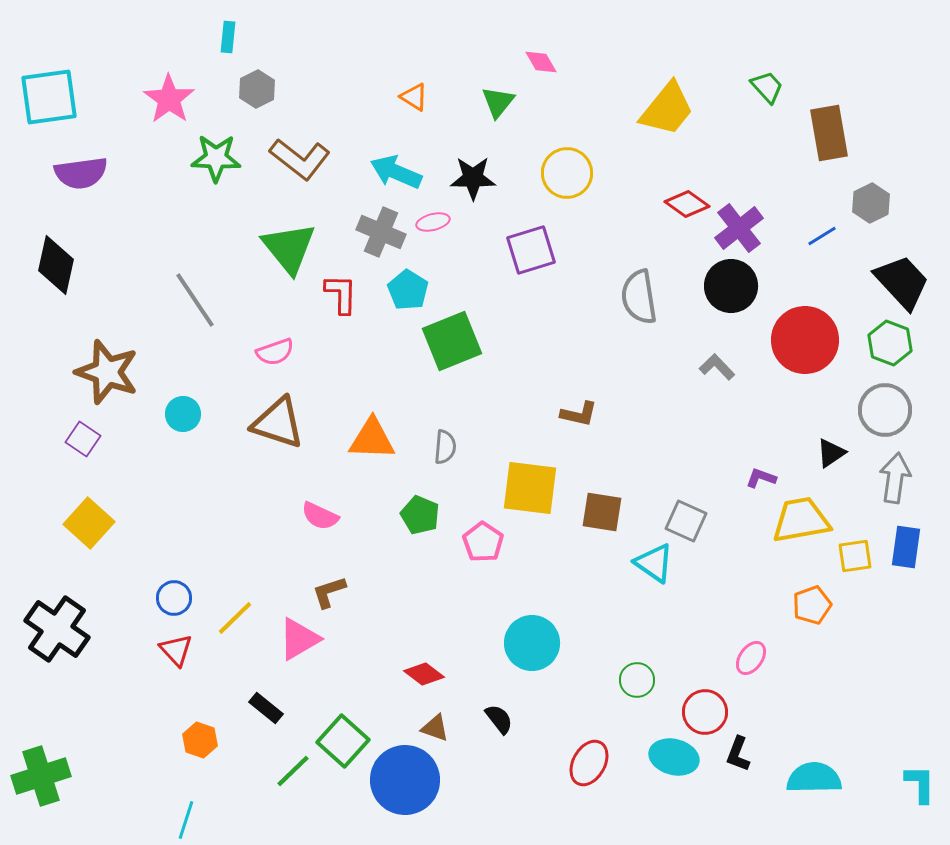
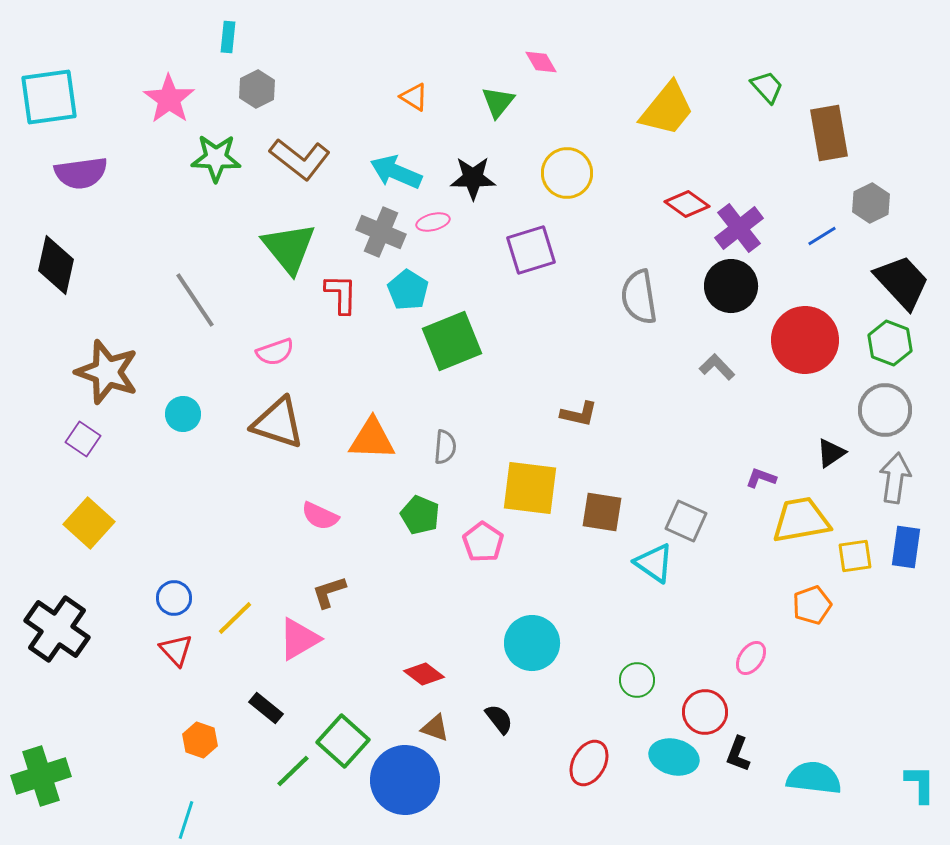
cyan semicircle at (814, 778): rotated 8 degrees clockwise
